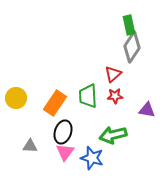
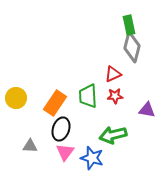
gray diamond: rotated 20 degrees counterclockwise
red triangle: rotated 18 degrees clockwise
black ellipse: moved 2 px left, 3 px up
